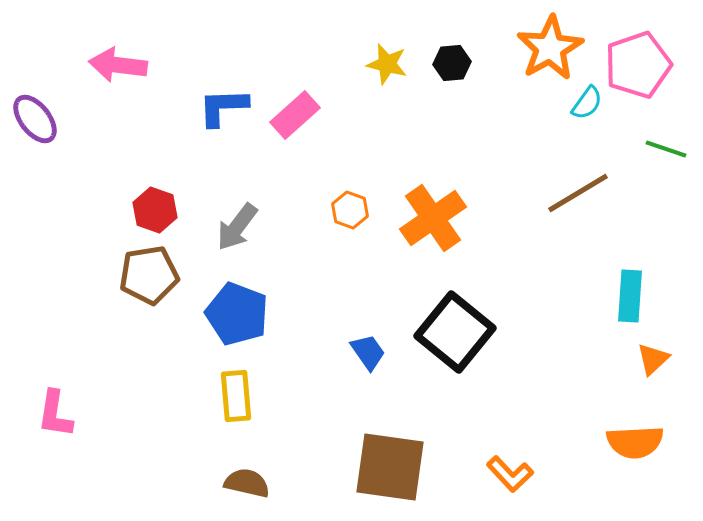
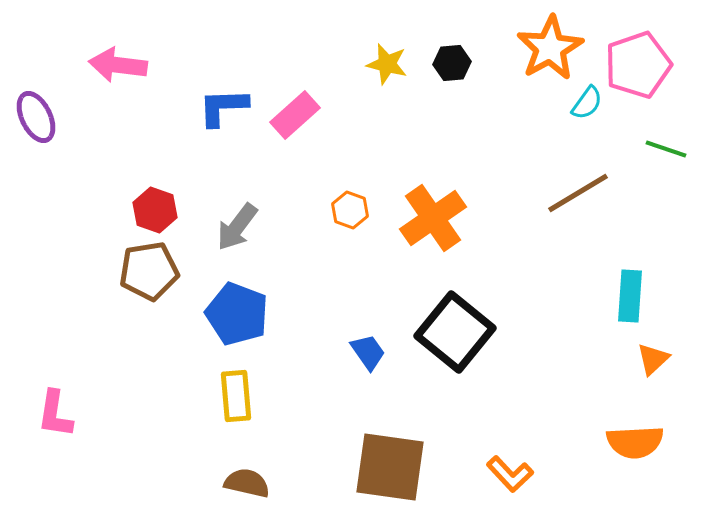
purple ellipse: moved 1 px right, 2 px up; rotated 12 degrees clockwise
brown pentagon: moved 4 px up
